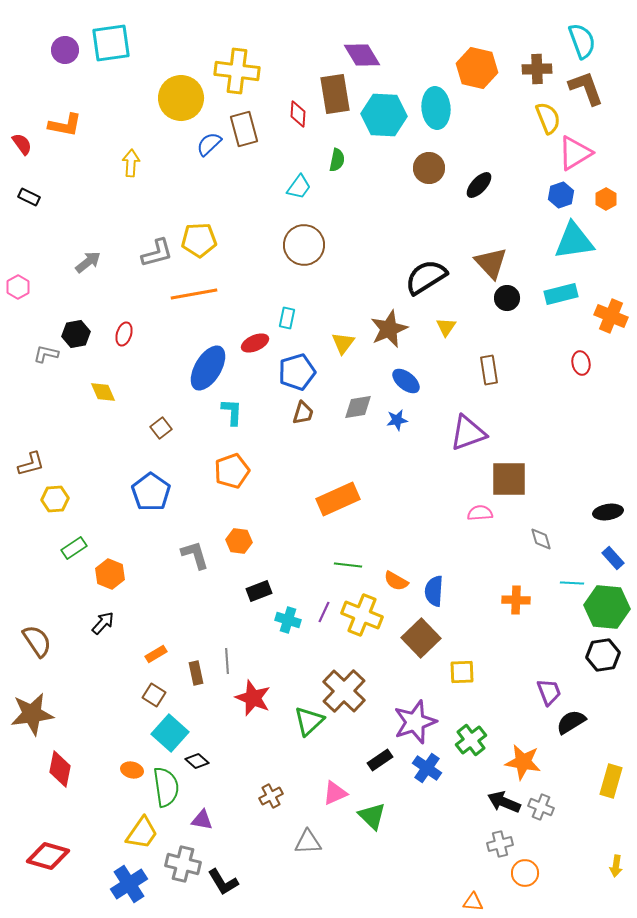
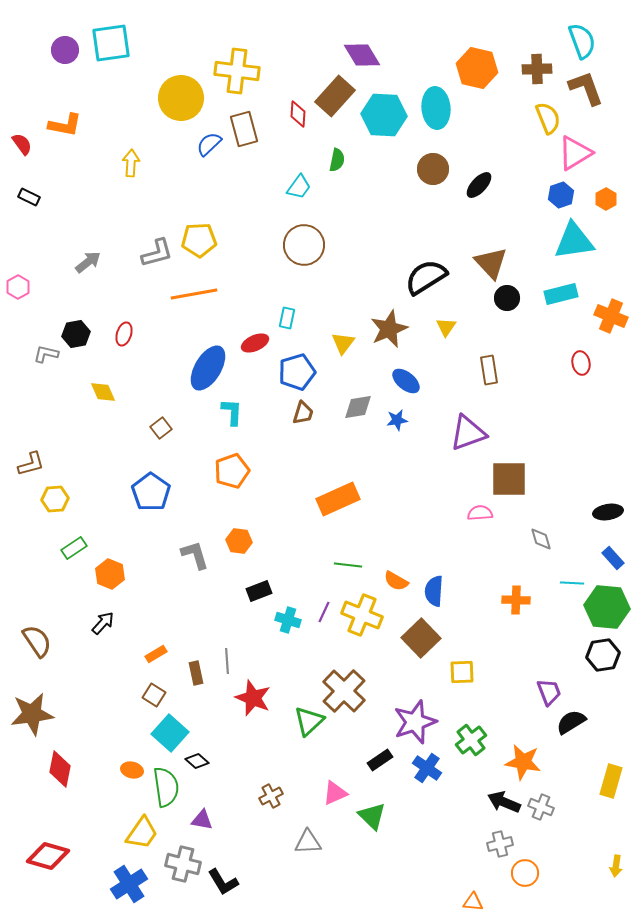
brown rectangle at (335, 94): moved 2 px down; rotated 51 degrees clockwise
brown circle at (429, 168): moved 4 px right, 1 px down
